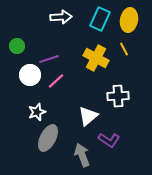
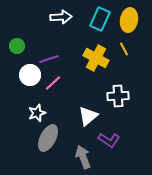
pink line: moved 3 px left, 2 px down
white star: moved 1 px down
gray arrow: moved 1 px right, 2 px down
